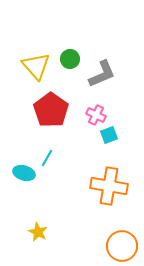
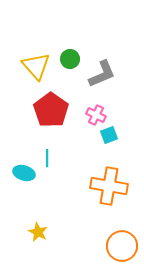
cyan line: rotated 30 degrees counterclockwise
